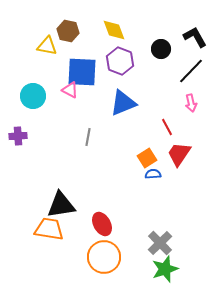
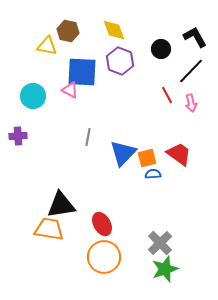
blue triangle: moved 50 px down; rotated 24 degrees counterclockwise
red line: moved 32 px up
red trapezoid: rotated 92 degrees clockwise
orange square: rotated 18 degrees clockwise
